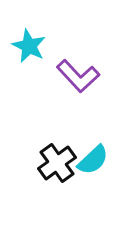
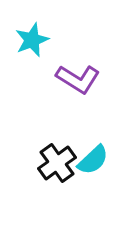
cyan star: moved 3 px right, 6 px up; rotated 24 degrees clockwise
purple L-shape: moved 3 px down; rotated 15 degrees counterclockwise
